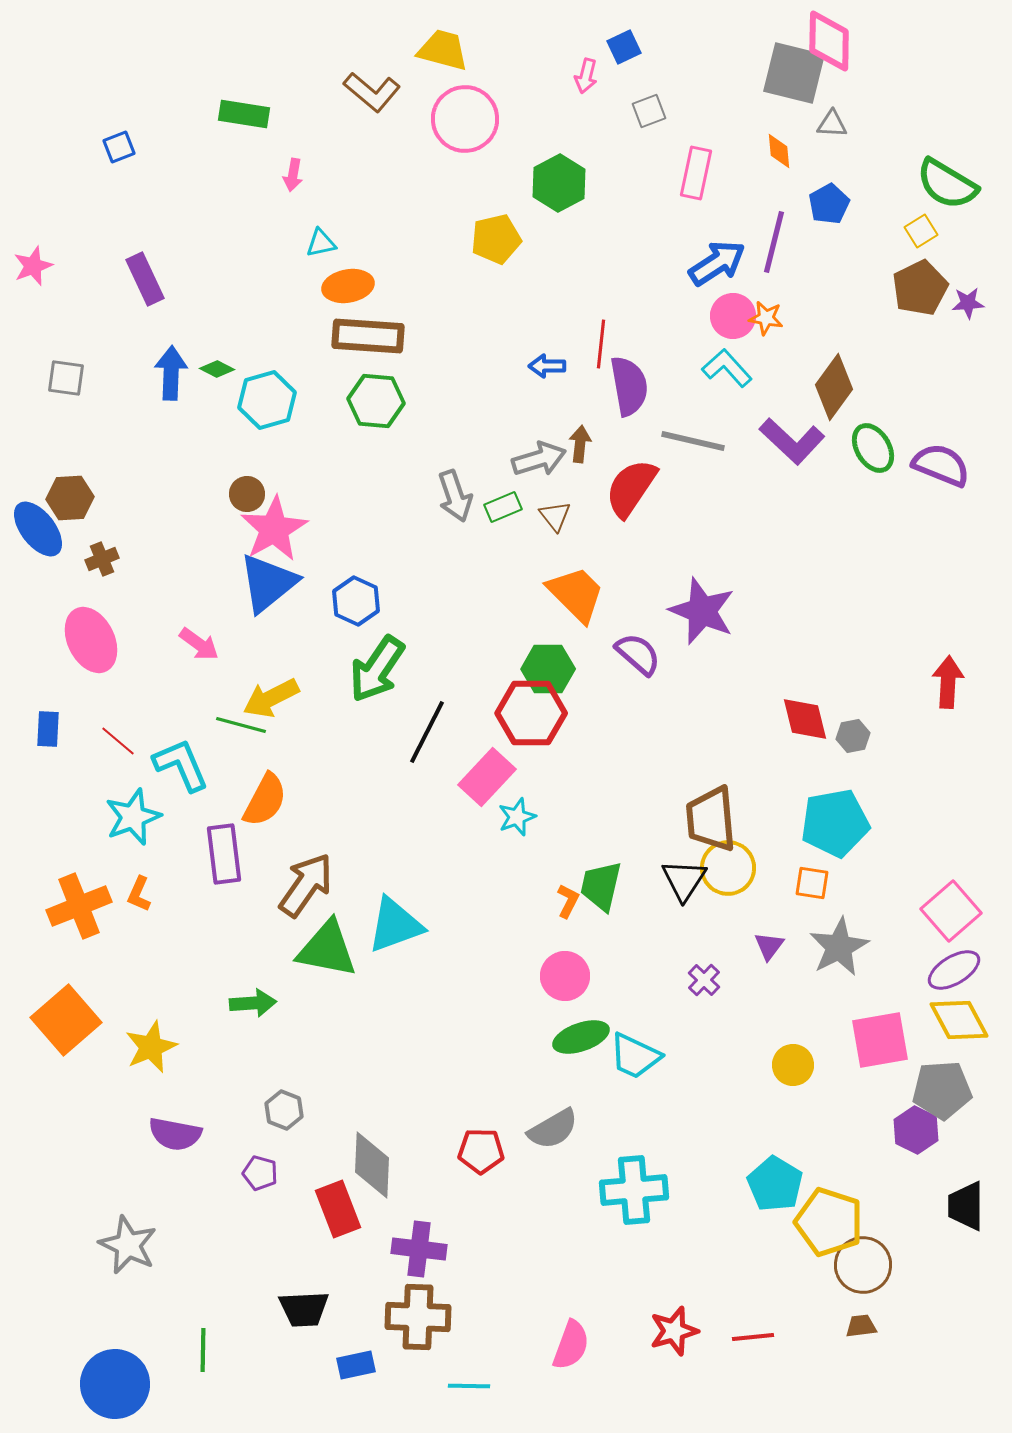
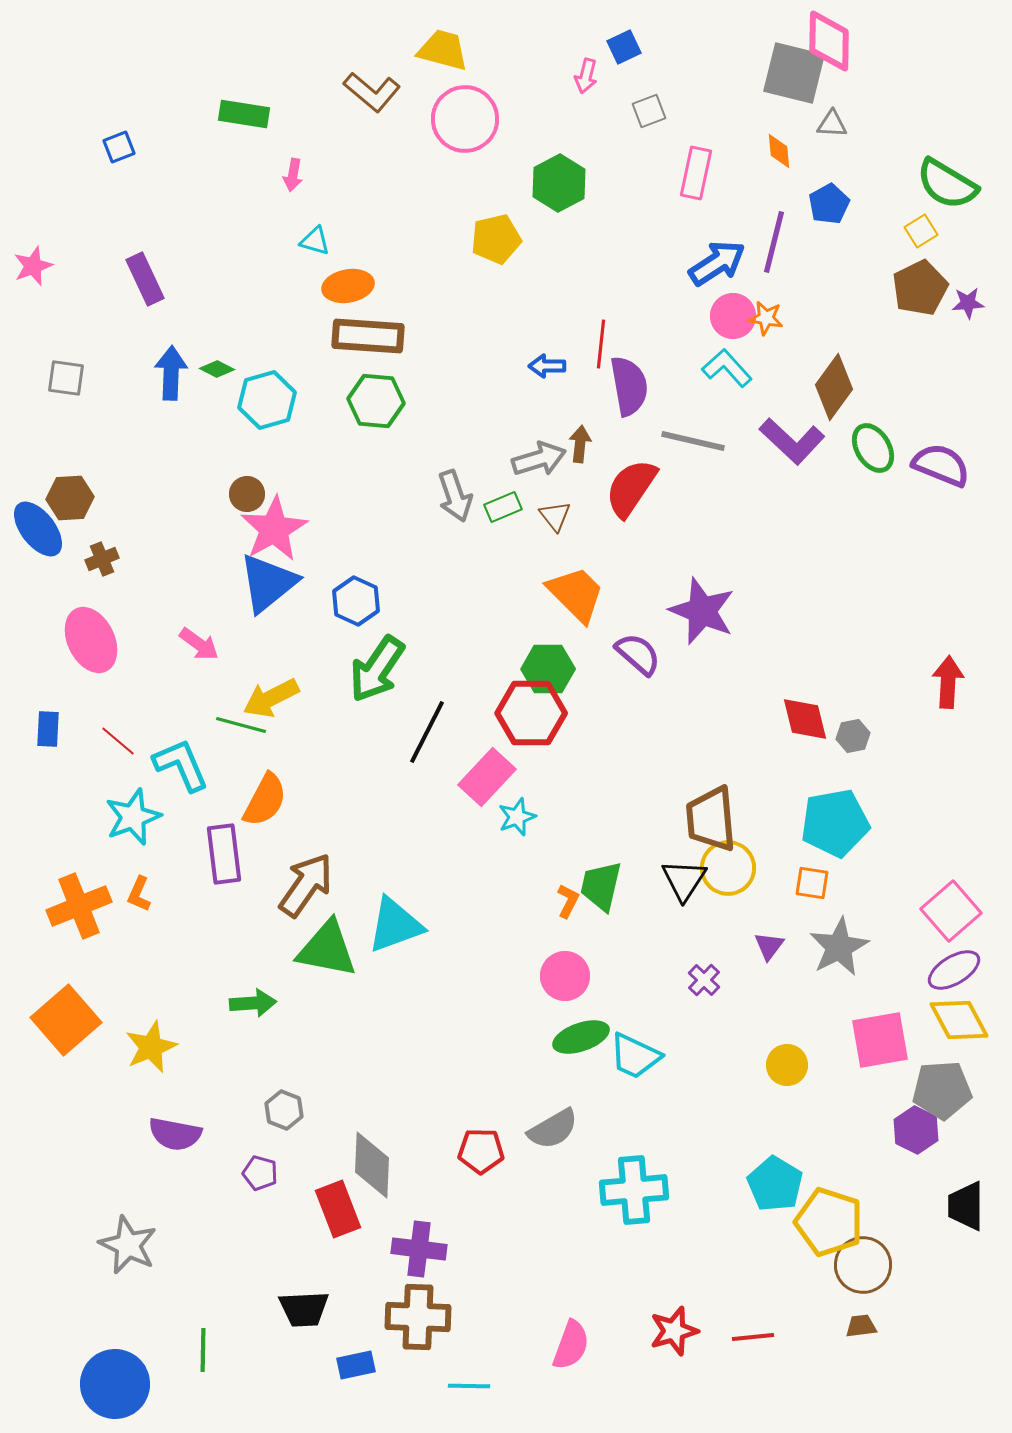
cyan triangle at (321, 243): moved 6 px left, 2 px up; rotated 28 degrees clockwise
yellow circle at (793, 1065): moved 6 px left
